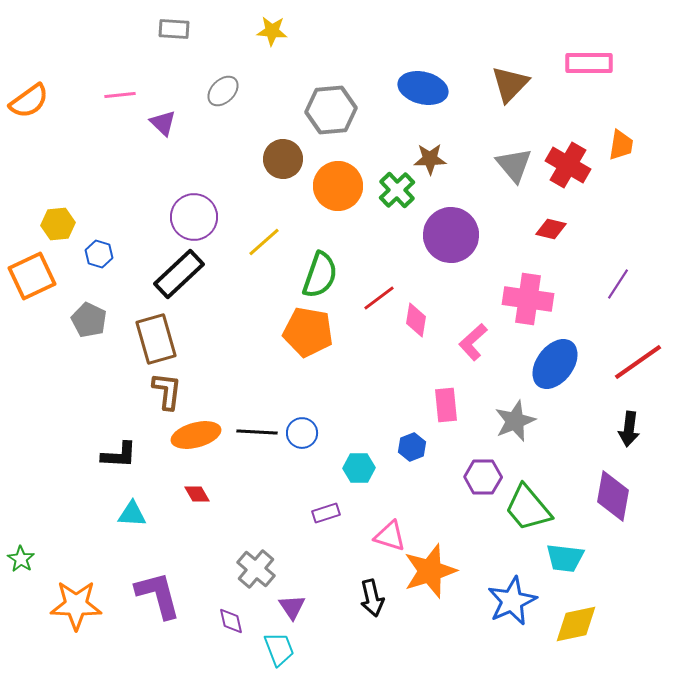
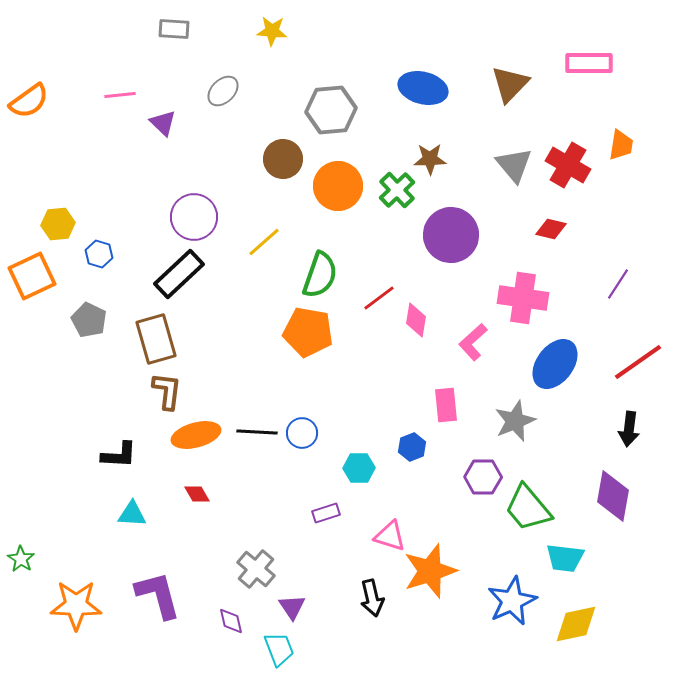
pink cross at (528, 299): moved 5 px left, 1 px up
